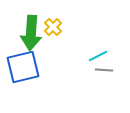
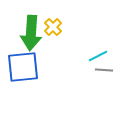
blue square: rotated 8 degrees clockwise
